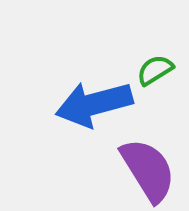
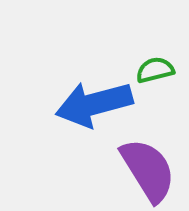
green semicircle: rotated 18 degrees clockwise
